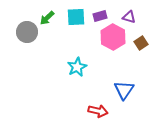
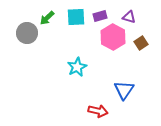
gray circle: moved 1 px down
